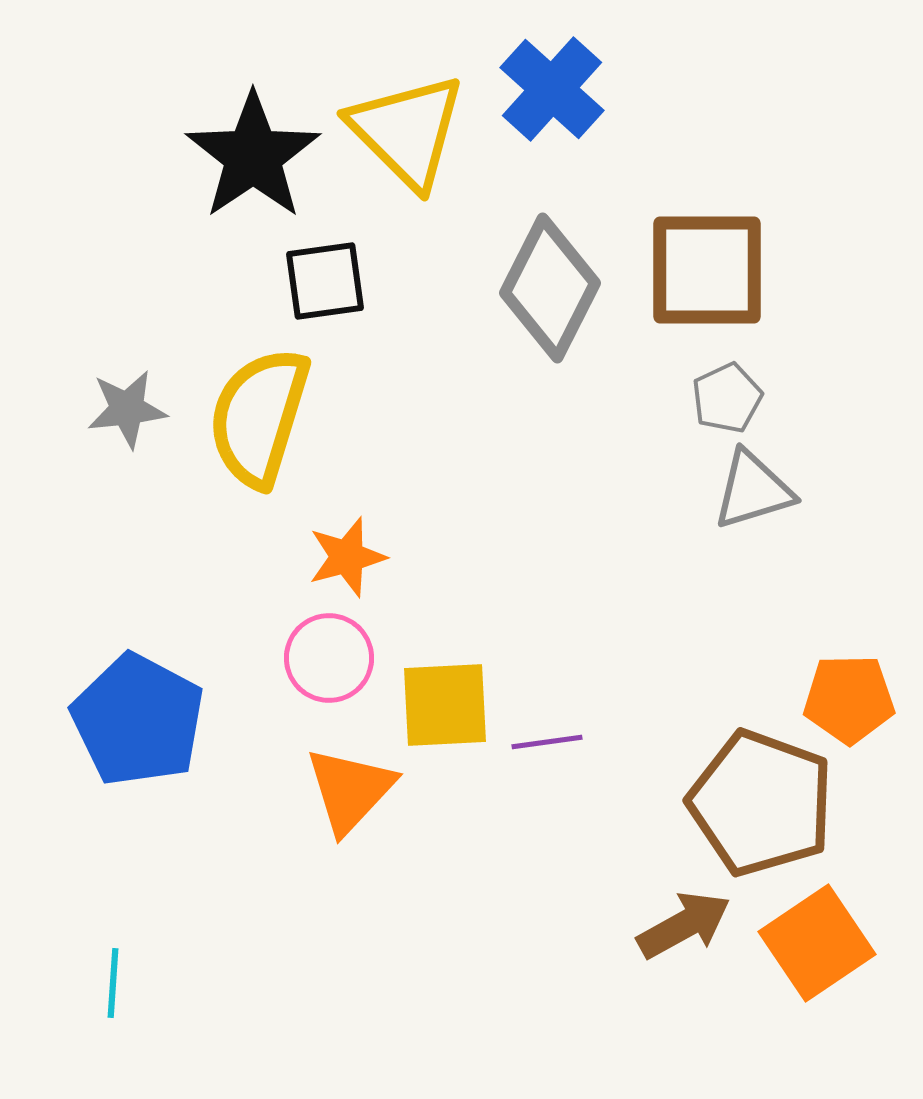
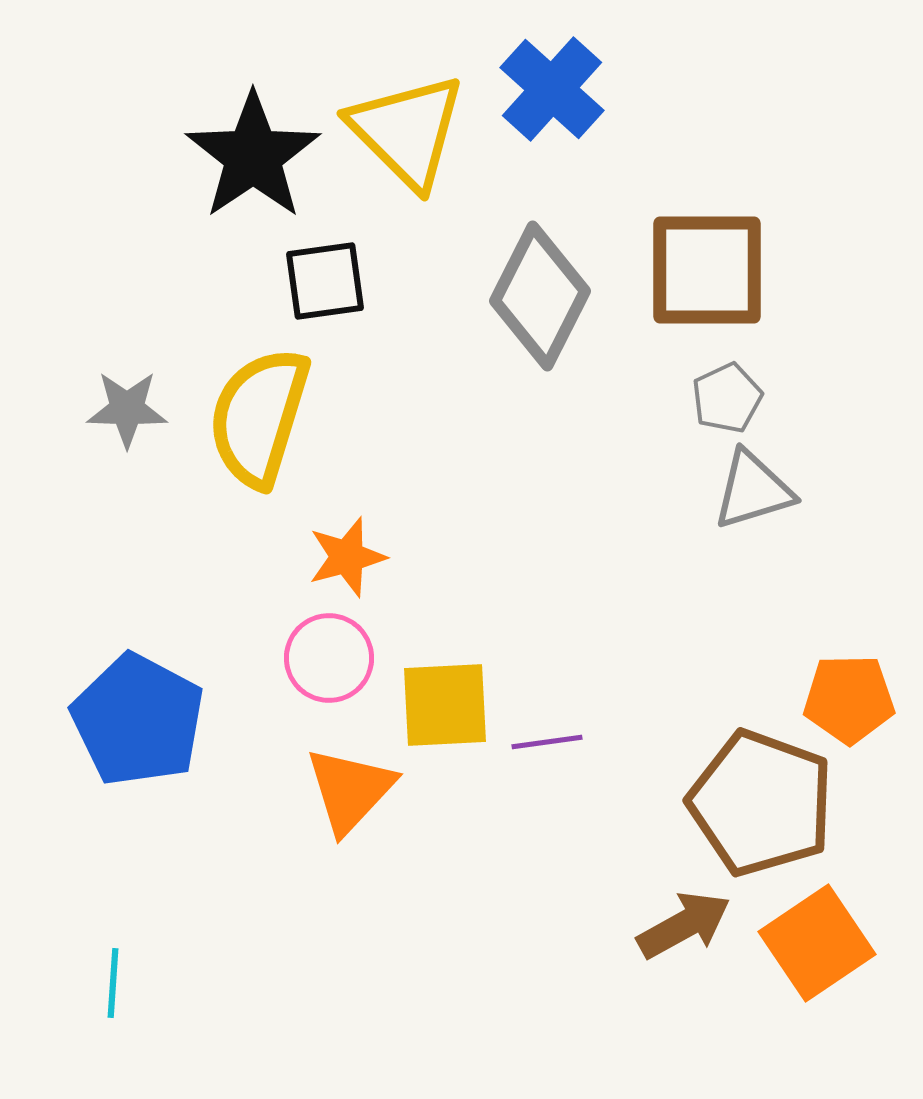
gray diamond: moved 10 px left, 8 px down
gray star: rotated 8 degrees clockwise
